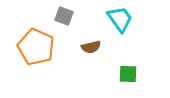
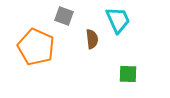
cyan trapezoid: moved 2 px left, 1 px down; rotated 12 degrees clockwise
brown semicircle: moved 1 px right, 8 px up; rotated 84 degrees counterclockwise
